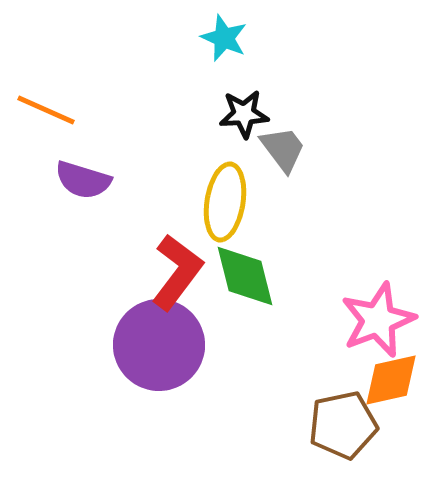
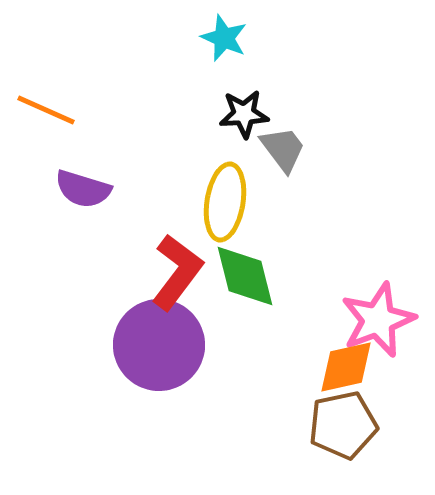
purple semicircle: moved 9 px down
orange diamond: moved 45 px left, 13 px up
